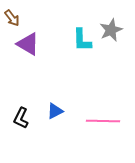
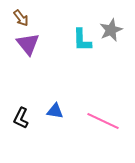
brown arrow: moved 9 px right
purple triangle: rotated 20 degrees clockwise
blue triangle: rotated 36 degrees clockwise
pink line: rotated 24 degrees clockwise
